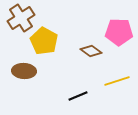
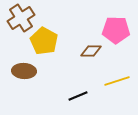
pink pentagon: moved 3 px left, 2 px up
brown diamond: rotated 35 degrees counterclockwise
